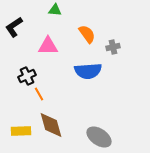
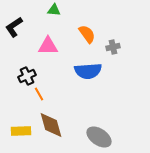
green triangle: moved 1 px left
